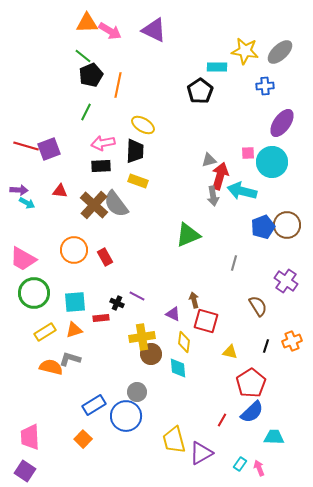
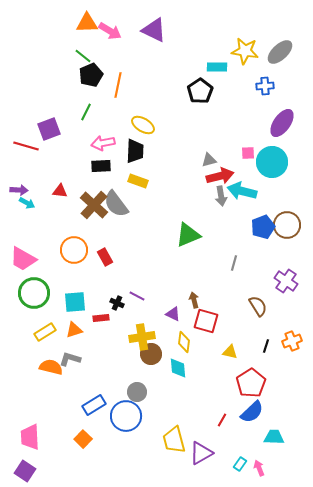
purple square at (49, 149): moved 20 px up
red arrow at (220, 176): rotated 60 degrees clockwise
gray arrow at (213, 196): moved 8 px right
